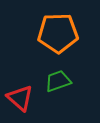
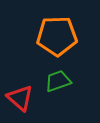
orange pentagon: moved 1 px left, 3 px down
